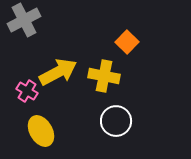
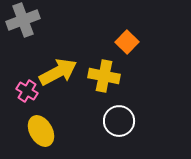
gray cross: moved 1 px left; rotated 8 degrees clockwise
white circle: moved 3 px right
